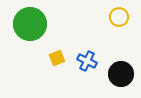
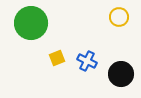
green circle: moved 1 px right, 1 px up
